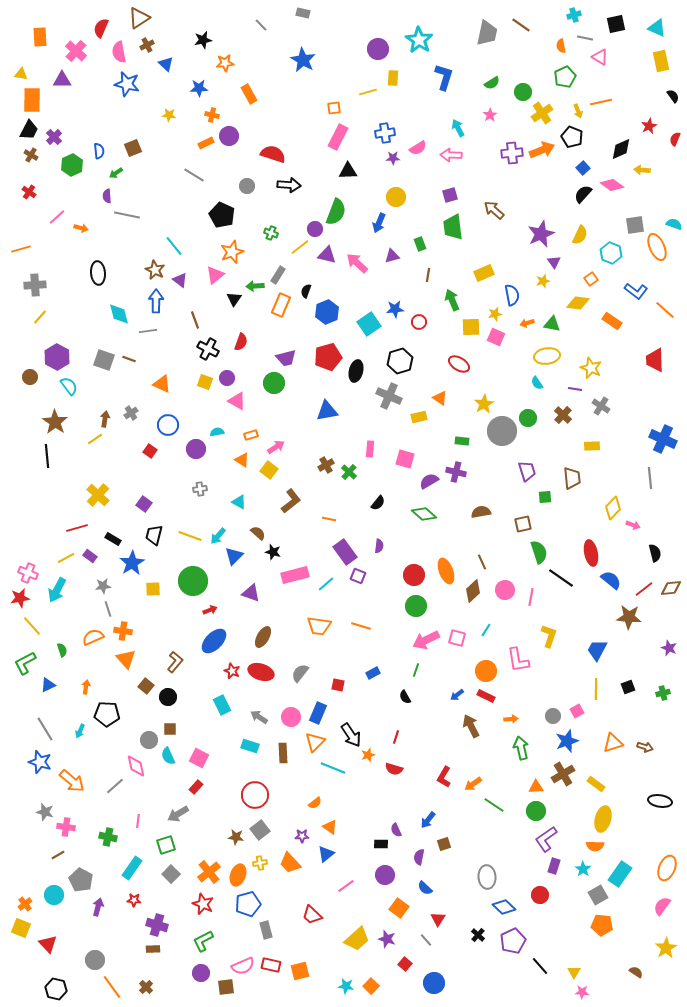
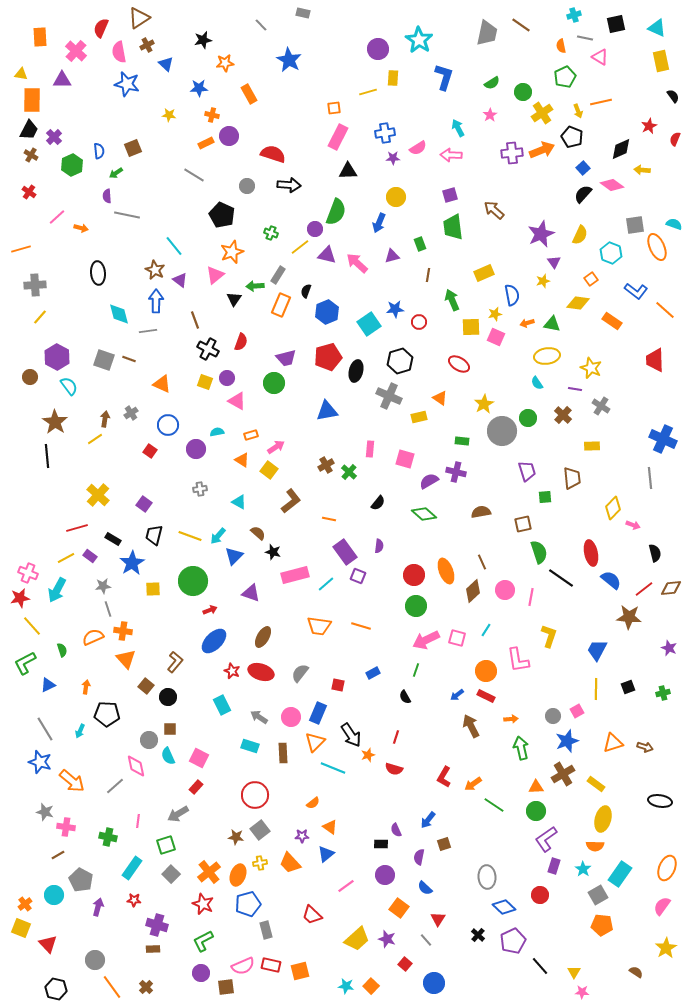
blue star at (303, 60): moved 14 px left
orange semicircle at (315, 803): moved 2 px left
